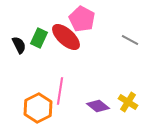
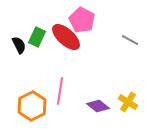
pink pentagon: moved 1 px down
green rectangle: moved 2 px left, 1 px up
orange hexagon: moved 6 px left, 2 px up
